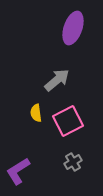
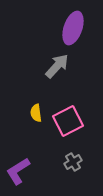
gray arrow: moved 14 px up; rotated 8 degrees counterclockwise
